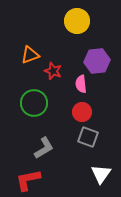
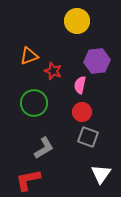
orange triangle: moved 1 px left, 1 px down
pink semicircle: moved 1 px left, 1 px down; rotated 18 degrees clockwise
